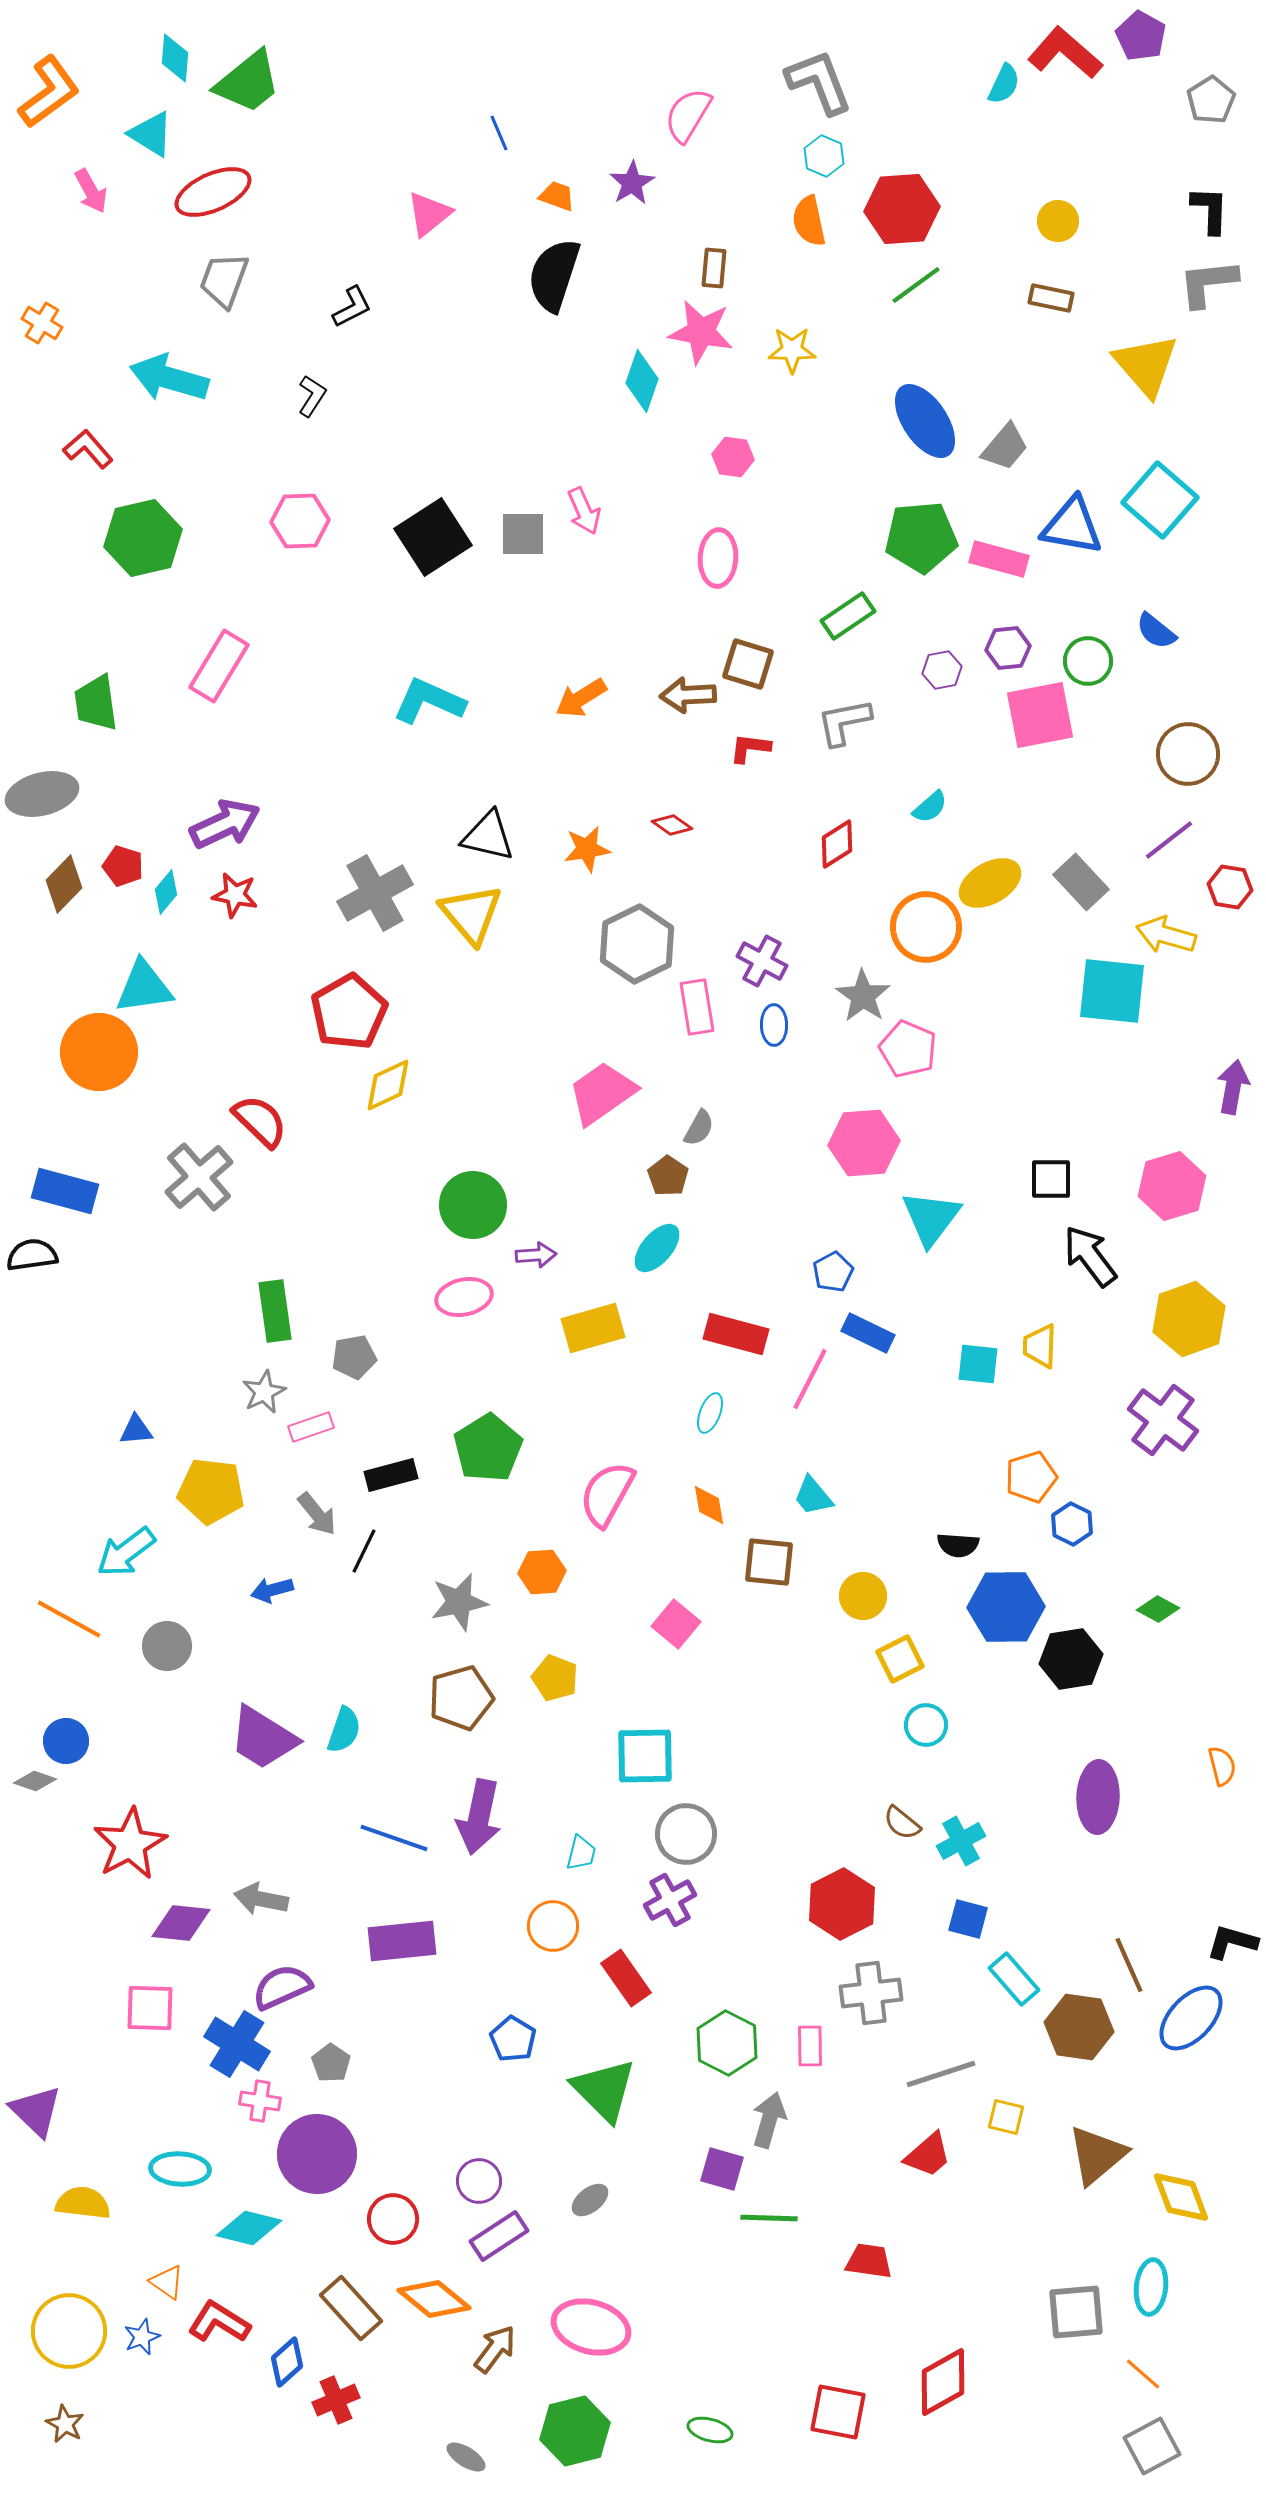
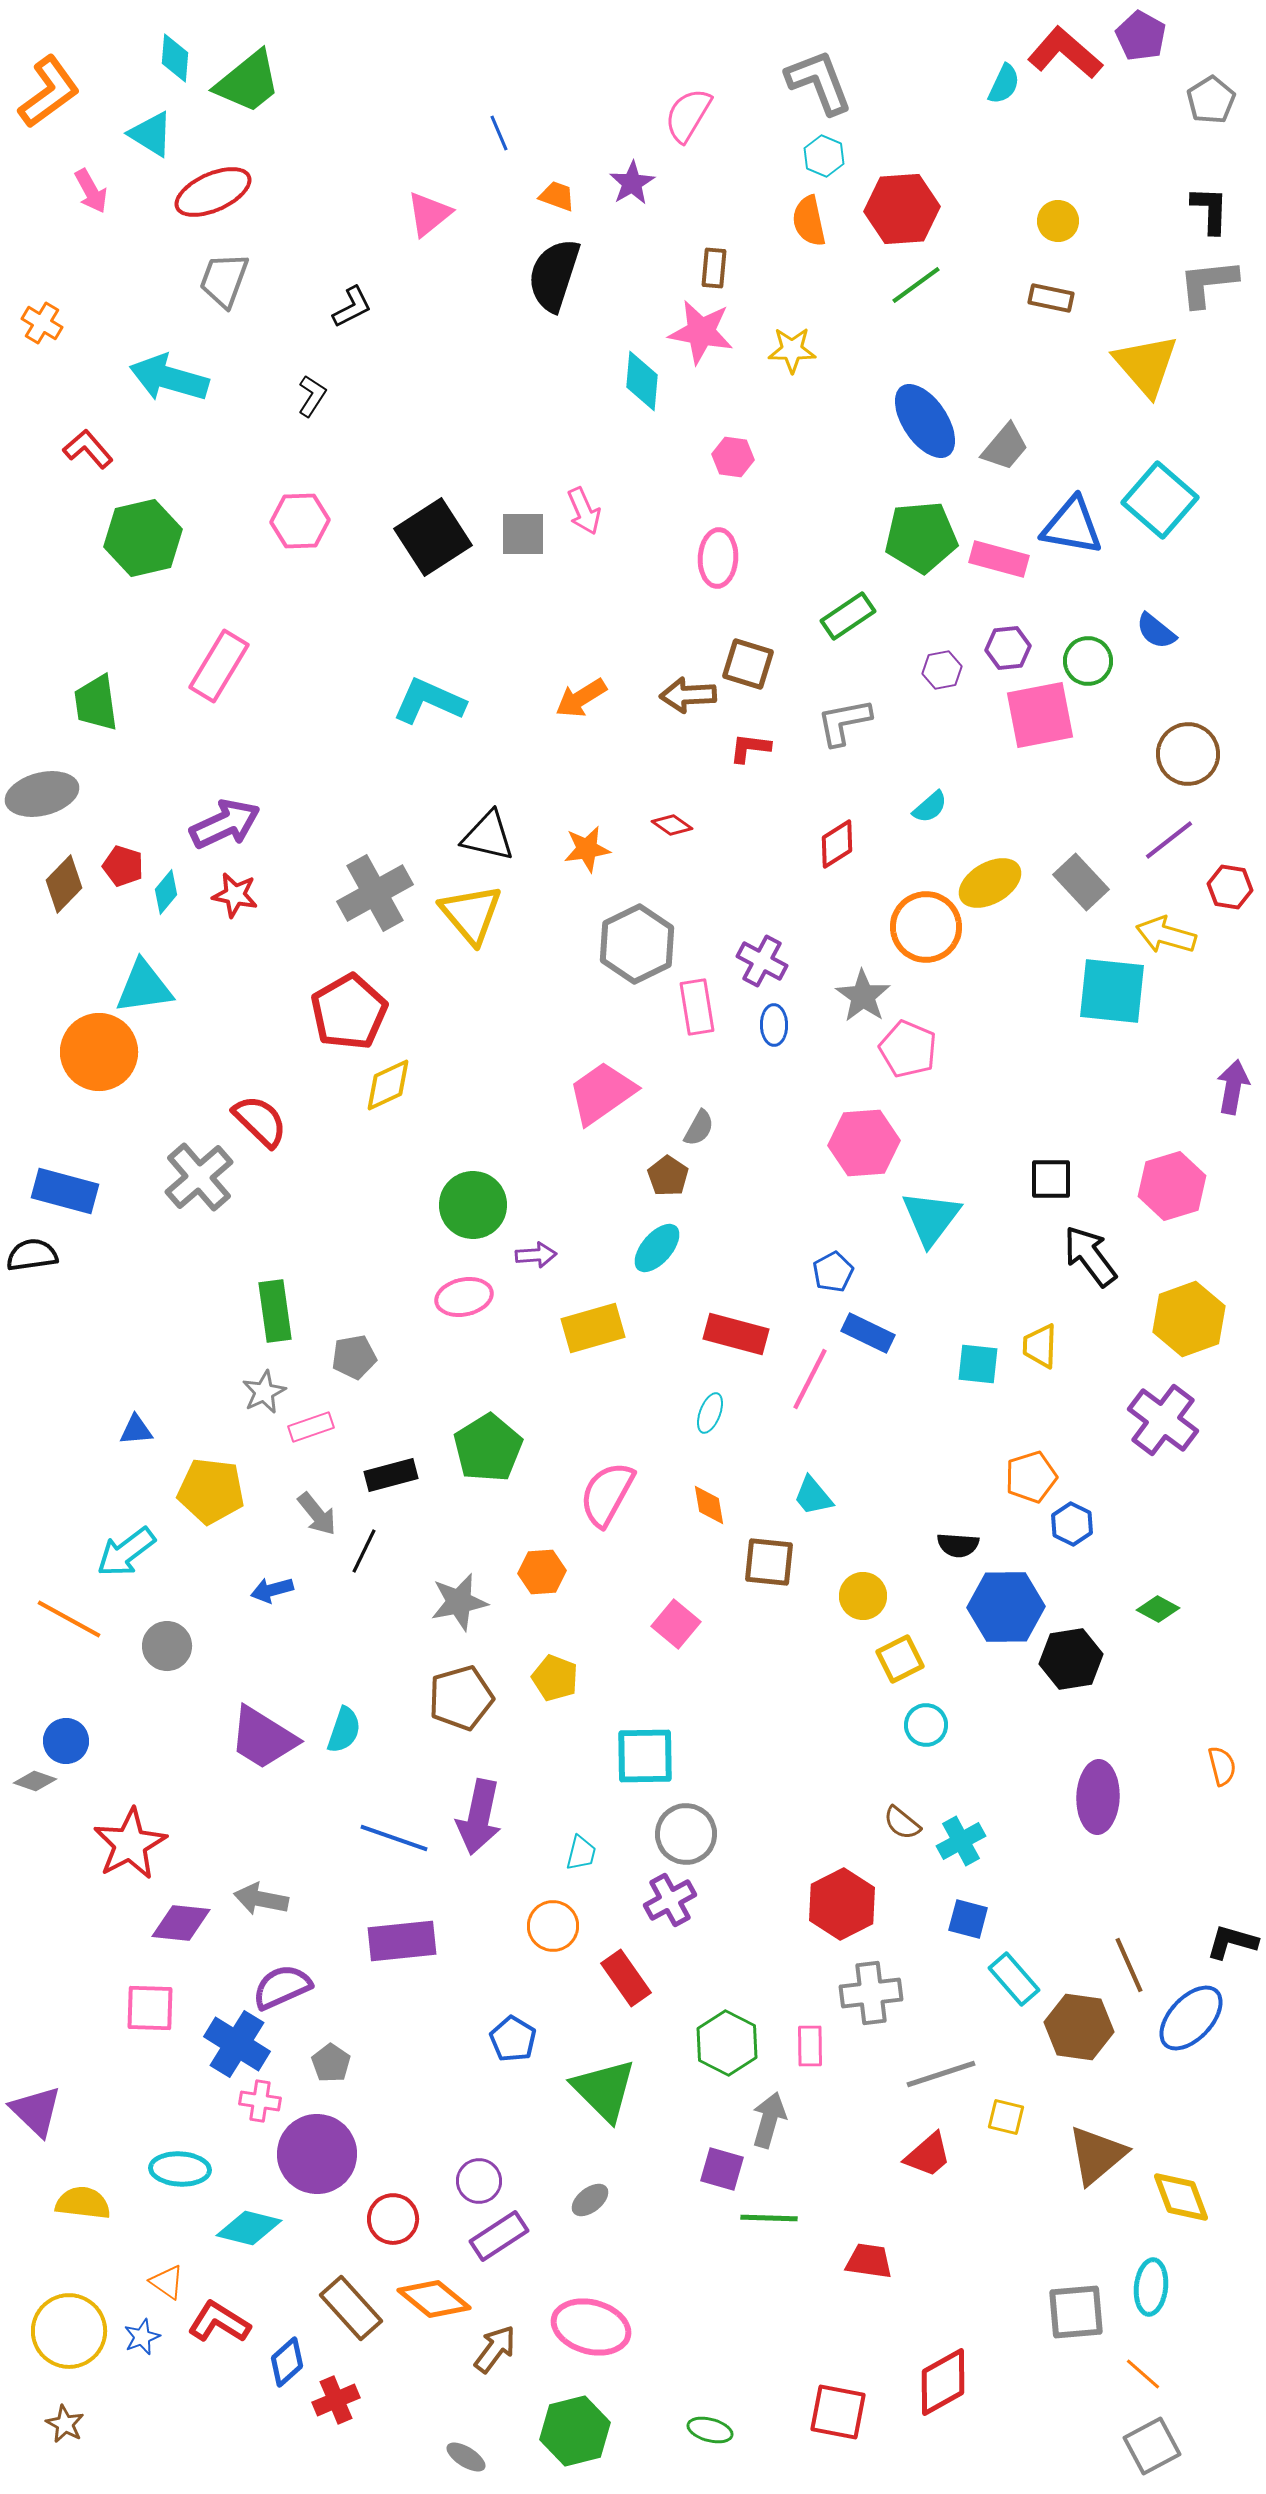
cyan diamond at (642, 381): rotated 14 degrees counterclockwise
